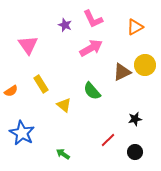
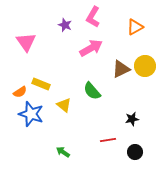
pink L-shape: moved 2 px up; rotated 55 degrees clockwise
pink triangle: moved 2 px left, 3 px up
yellow circle: moved 1 px down
brown triangle: moved 1 px left, 3 px up
yellow rectangle: rotated 36 degrees counterclockwise
orange semicircle: moved 9 px right, 1 px down
black star: moved 3 px left
blue star: moved 9 px right, 19 px up; rotated 10 degrees counterclockwise
red line: rotated 35 degrees clockwise
green arrow: moved 2 px up
